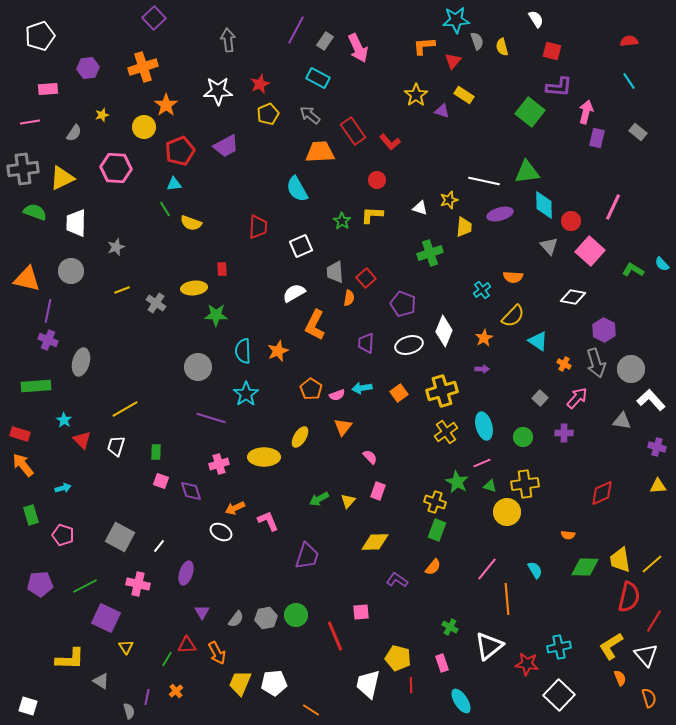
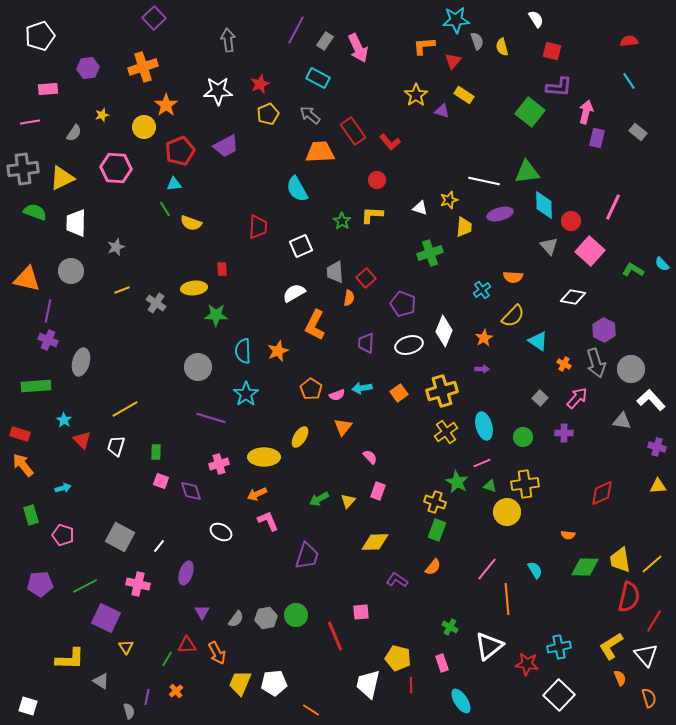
orange arrow at (235, 508): moved 22 px right, 14 px up
